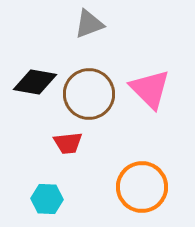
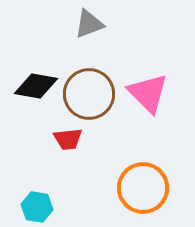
black diamond: moved 1 px right, 4 px down
pink triangle: moved 2 px left, 4 px down
red trapezoid: moved 4 px up
orange circle: moved 1 px right, 1 px down
cyan hexagon: moved 10 px left, 8 px down; rotated 8 degrees clockwise
